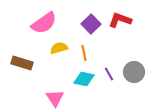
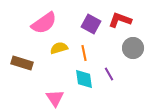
purple square: rotated 18 degrees counterclockwise
gray circle: moved 1 px left, 24 px up
cyan diamond: rotated 70 degrees clockwise
